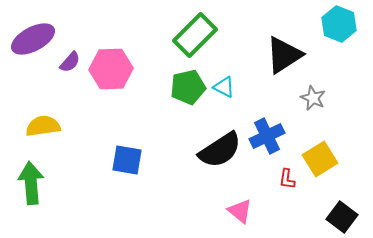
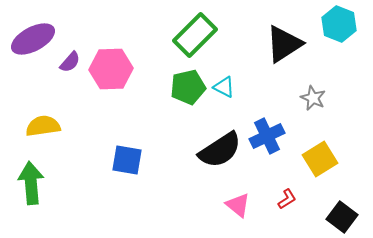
black triangle: moved 11 px up
red L-shape: moved 20 px down; rotated 130 degrees counterclockwise
pink triangle: moved 2 px left, 6 px up
